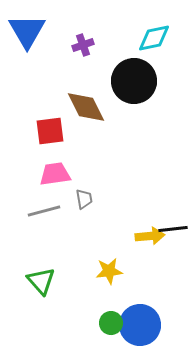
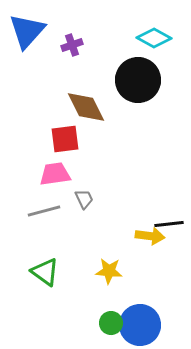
blue triangle: rotated 12 degrees clockwise
cyan diamond: rotated 40 degrees clockwise
purple cross: moved 11 px left
black circle: moved 4 px right, 1 px up
red square: moved 15 px right, 8 px down
gray trapezoid: rotated 15 degrees counterclockwise
black line: moved 4 px left, 5 px up
yellow arrow: rotated 12 degrees clockwise
yellow star: rotated 12 degrees clockwise
green triangle: moved 4 px right, 9 px up; rotated 12 degrees counterclockwise
